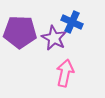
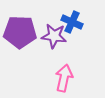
purple star: moved 2 px up; rotated 20 degrees counterclockwise
pink arrow: moved 1 px left, 5 px down
